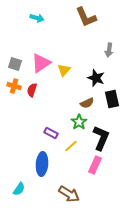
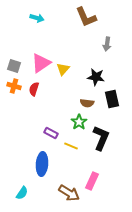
gray arrow: moved 2 px left, 6 px up
gray square: moved 1 px left, 2 px down
yellow triangle: moved 1 px left, 1 px up
black star: moved 1 px up; rotated 12 degrees counterclockwise
red semicircle: moved 2 px right, 1 px up
brown semicircle: rotated 32 degrees clockwise
yellow line: rotated 64 degrees clockwise
pink rectangle: moved 3 px left, 16 px down
cyan semicircle: moved 3 px right, 4 px down
brown arrow: moved 1 px up
